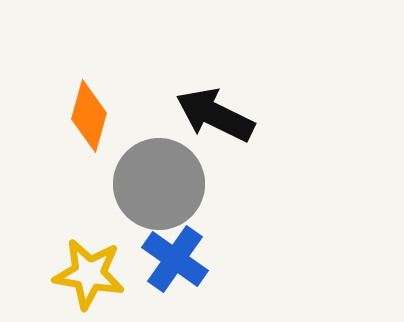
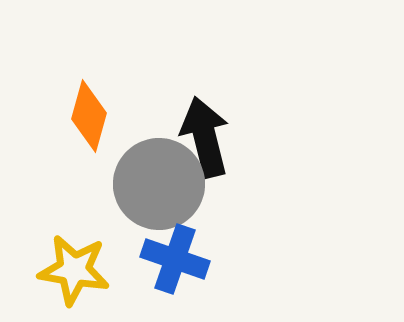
black arrow: moved 10 px left, 22 px down; rotated 50 degrees clockwise
blue cross: rotated 16 degrees counterclockwise
yellow star: moved 15 px left, 4 px up
